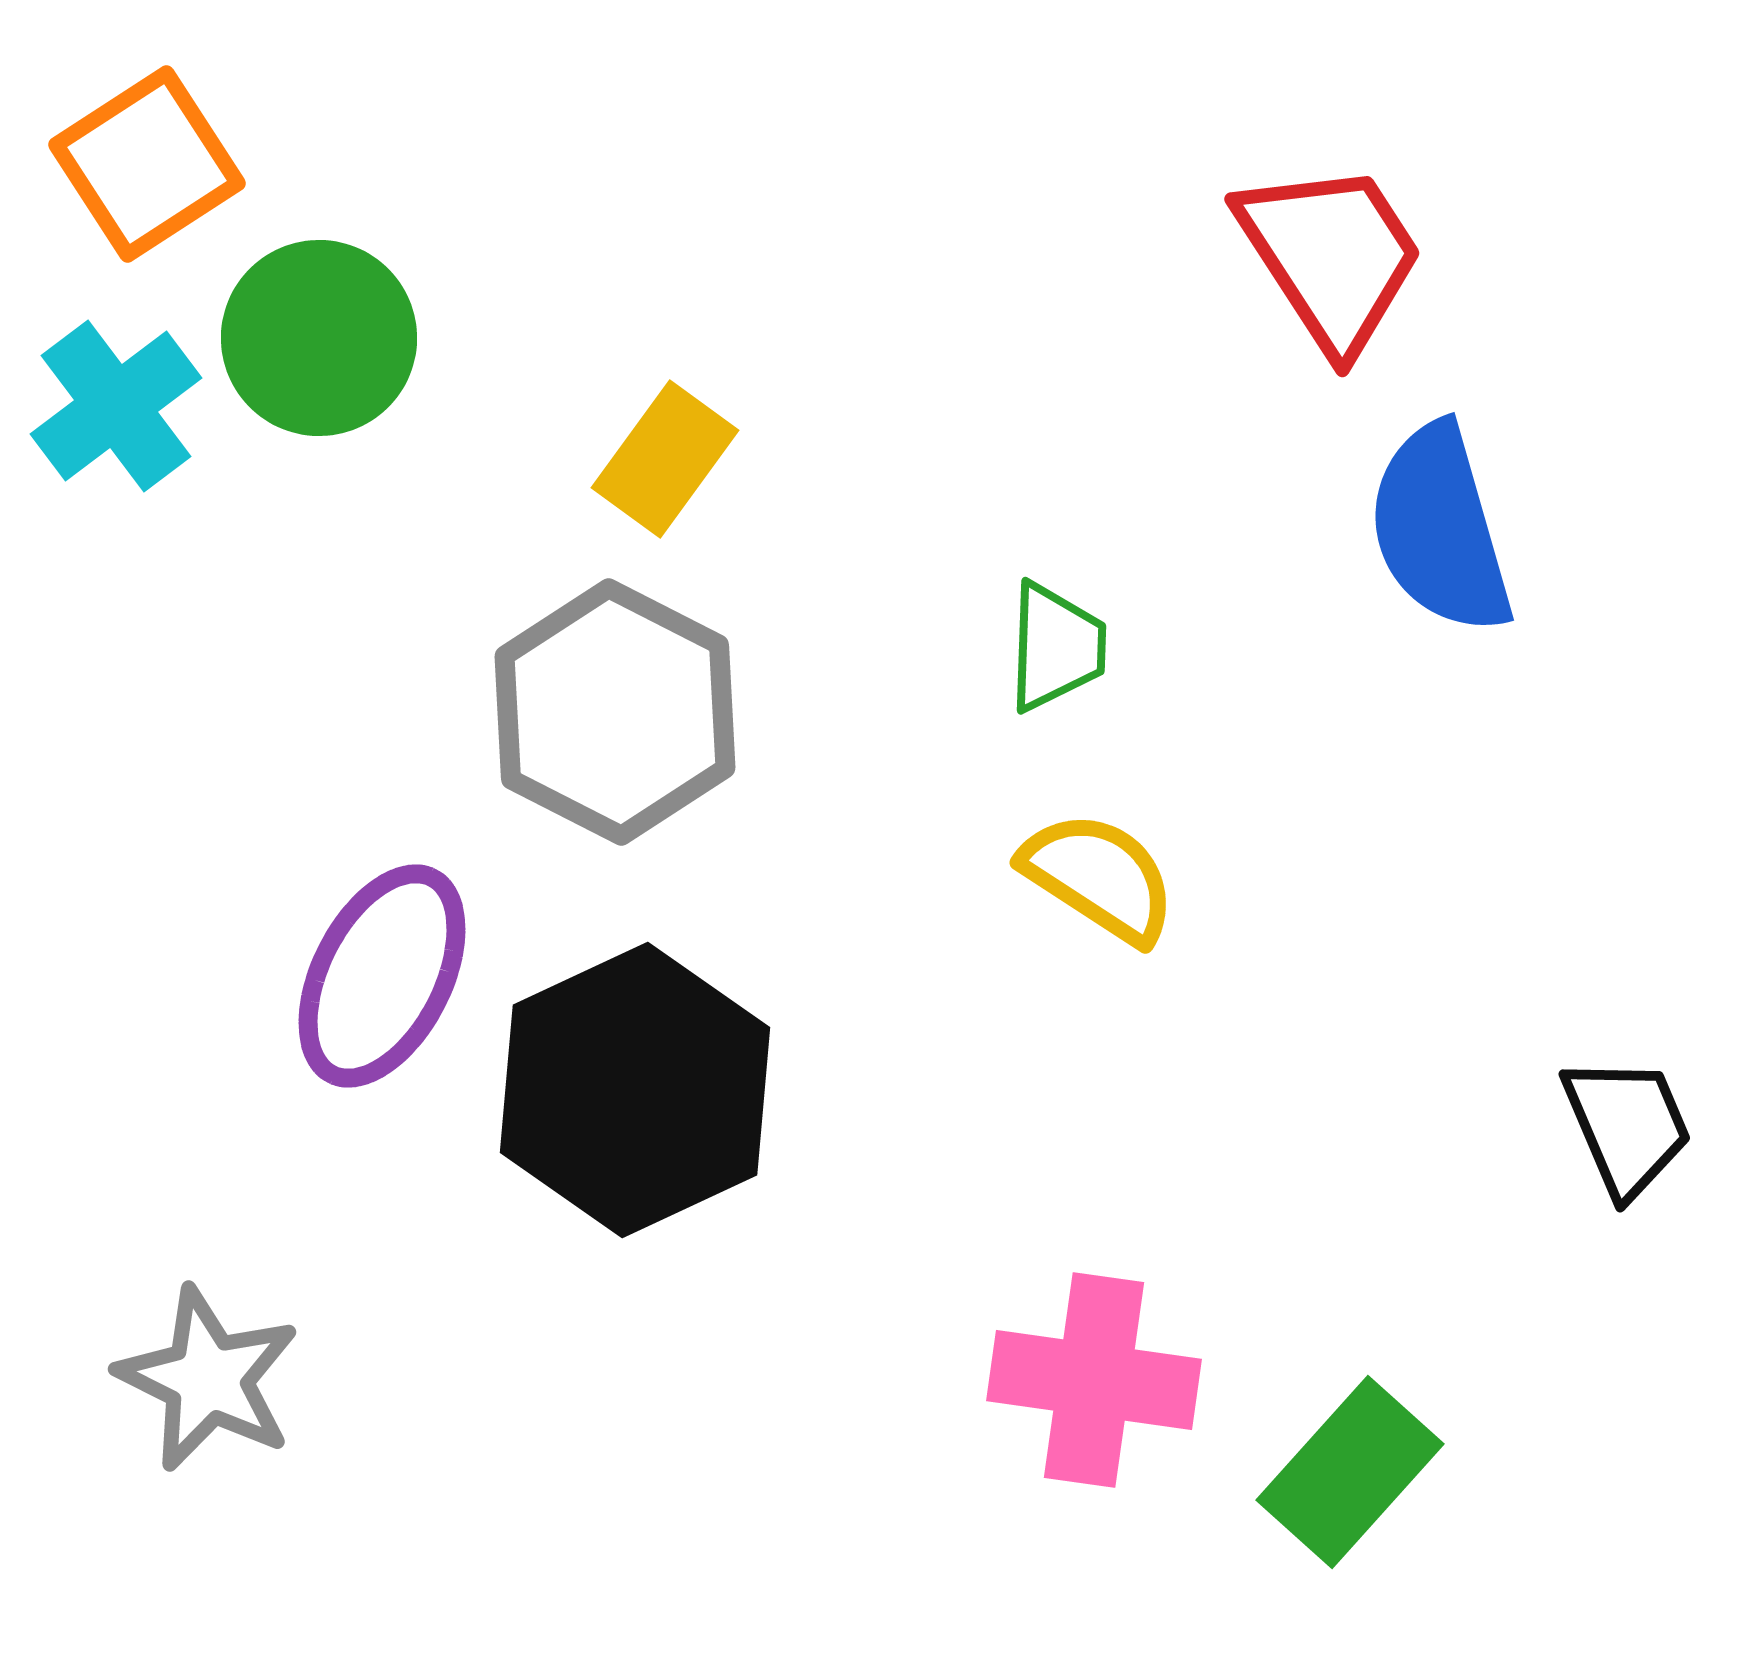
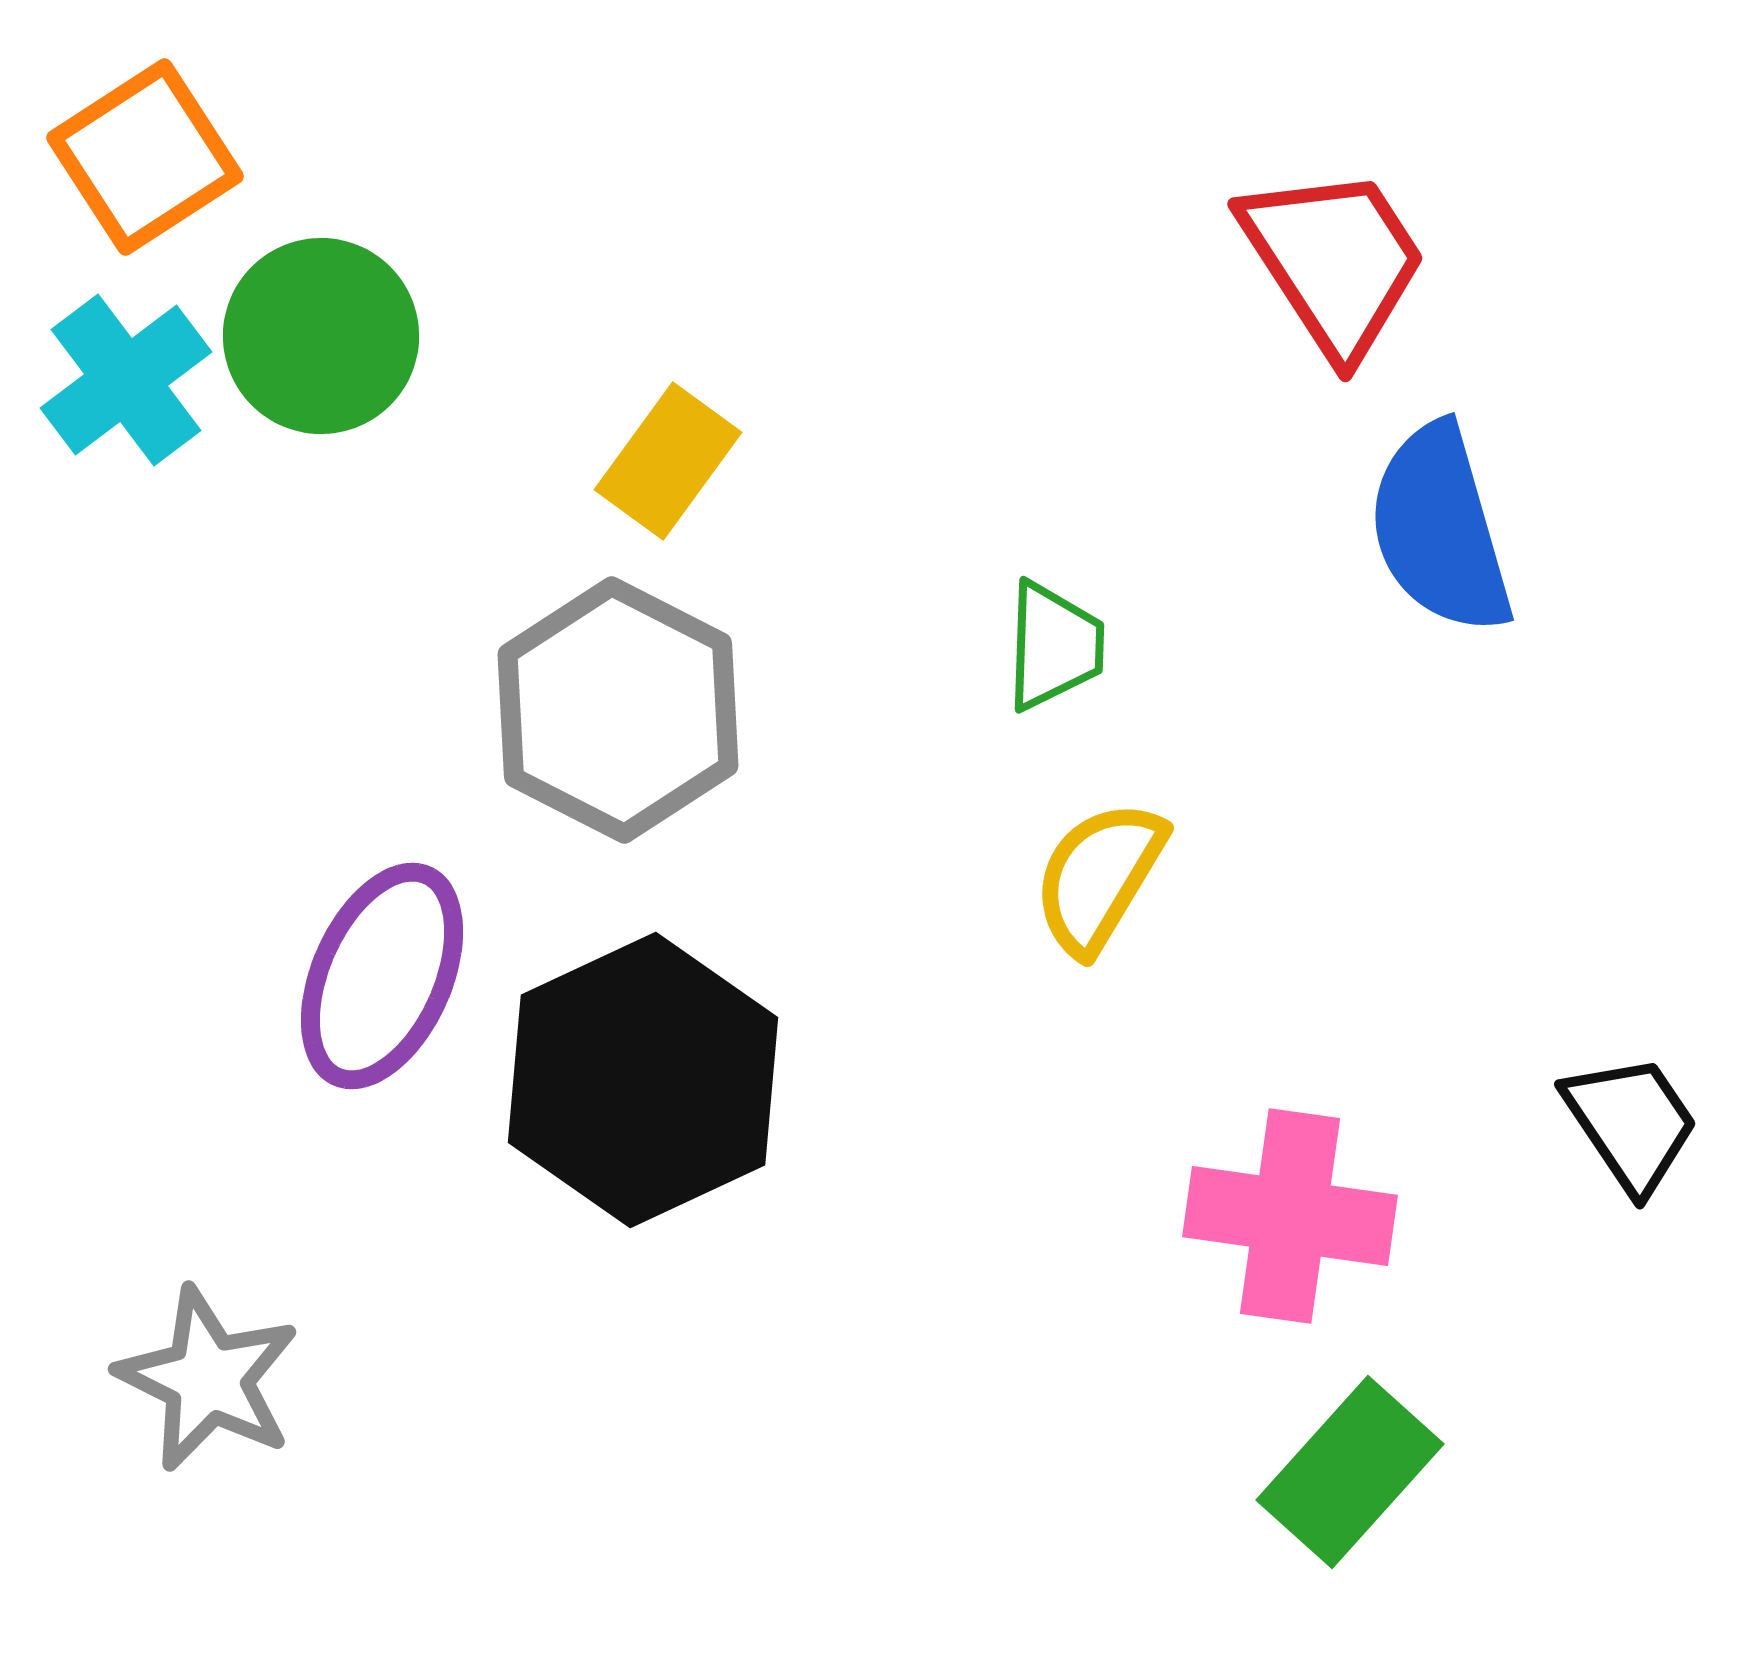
orange square: moved 2 px left, 7 px up
red trapezoid: moved 3 px right, 5 px down
green circle: moved 2 px right, 2 px up
cyan cross: moved 10 px right, 26 px up
yellow rectangle: moved 3 px right, 2 px down
green trapezoid: moved 2 px left, 1 px up
gray hexagon: moved 3 px right, 2 px up
yellow semicircle: rotated 92 degrees counterclockwise
purple ellipse: rotated 3 degrees counterclockwise
black hexagon: moved 8 px right, 10 px up
black trapezoid: moved 4 px right, 3 px up; rotated 11 degrees counterclockwise
pink cross: moved 196 px right, 164 px up
